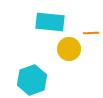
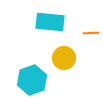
yellow circle: moved 5 px left, 9 px down
